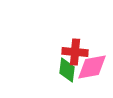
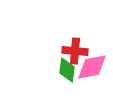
red cross: moved 1 px up
